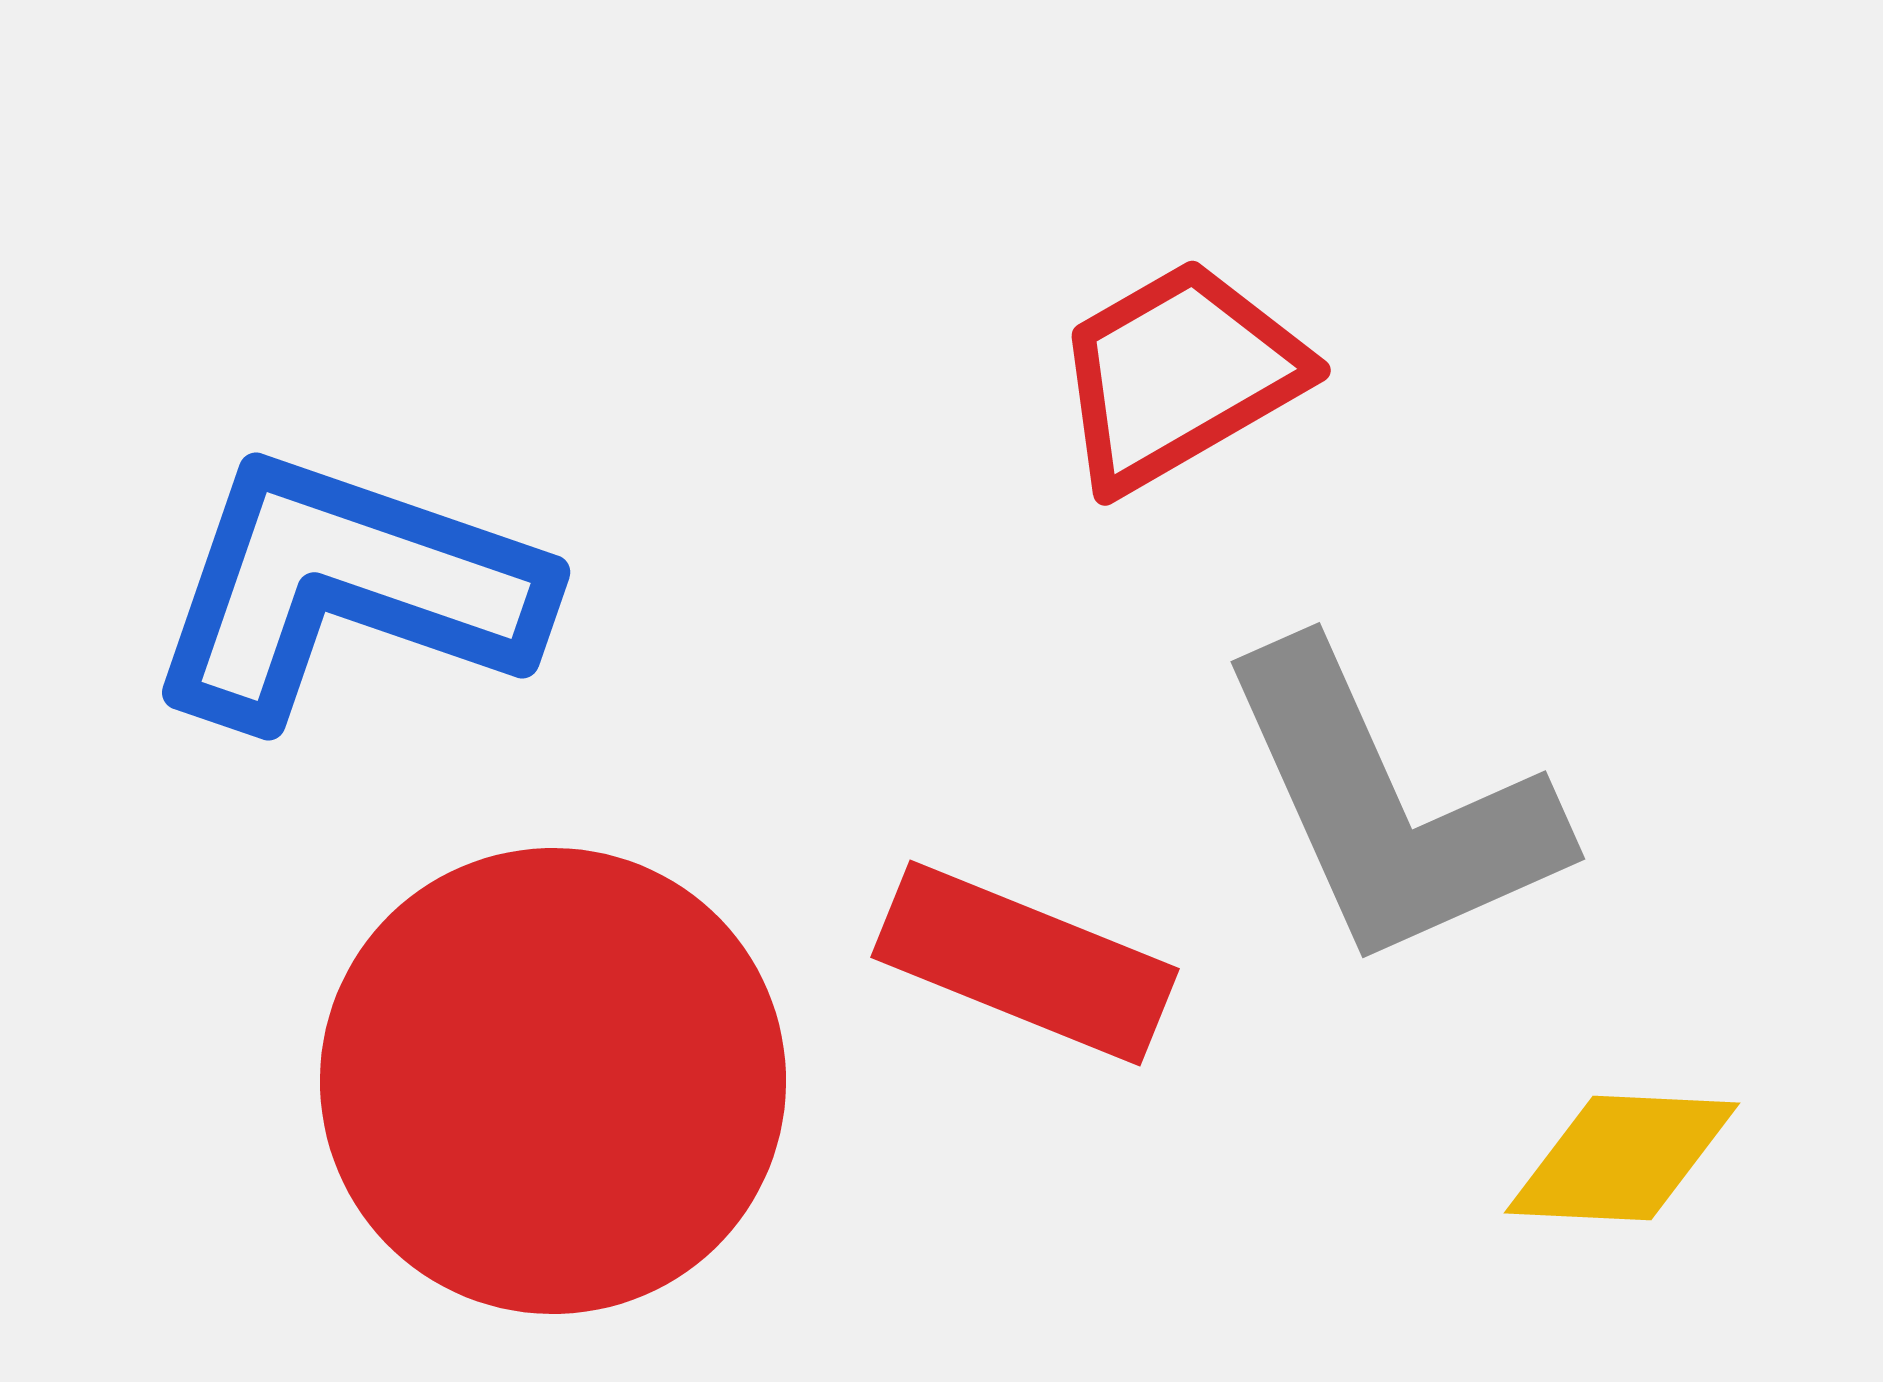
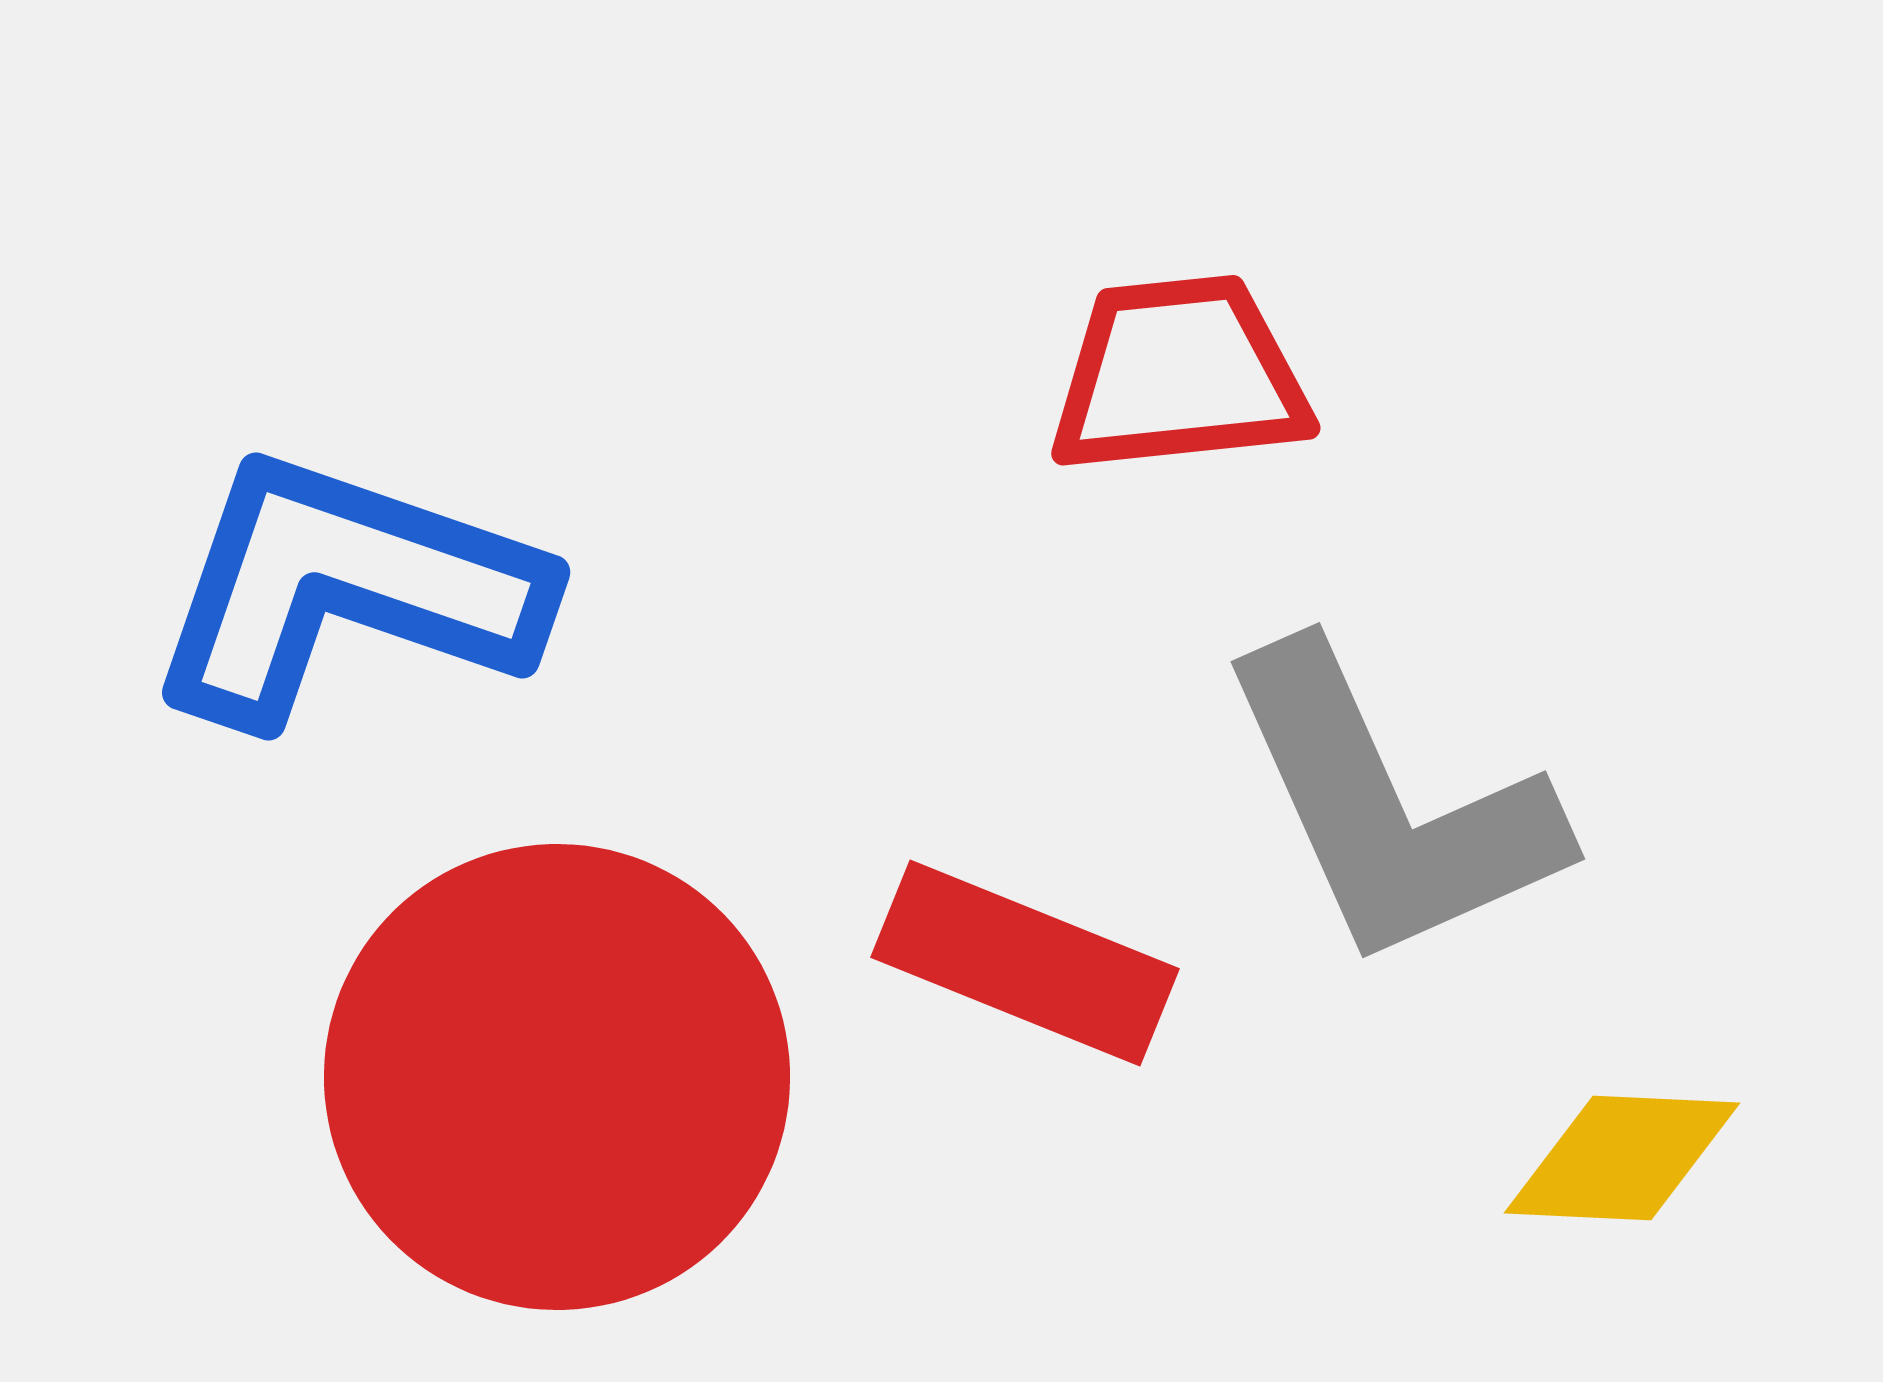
red trapezoid: rotated 24 degrees clockwise
red circle: moved 4 px right, 4 px up
